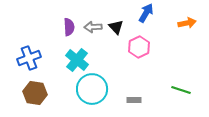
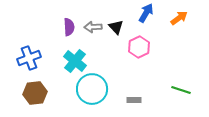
orange arrow: moved 8 px left, 5 px up; rotated 24 degrees counterclockwise
cyan cross: moved 2 px left, 1 px down
brown hexagon: rotated 15 degrees counterclockwise
